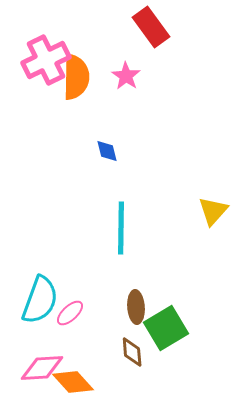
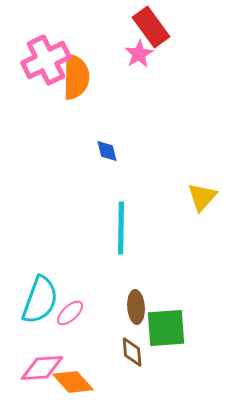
pink star: moved 13 px right, 22 px up; rotated 8 degrees clockwise
yellow triangle: moved 11 px left, 14 px up
green square: rotated 27 degrees clockwise
